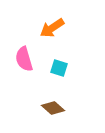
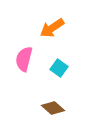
pink semicircle: rotated 30 degrees clockwise
cyan square: rotated 18 degrees clockwise
